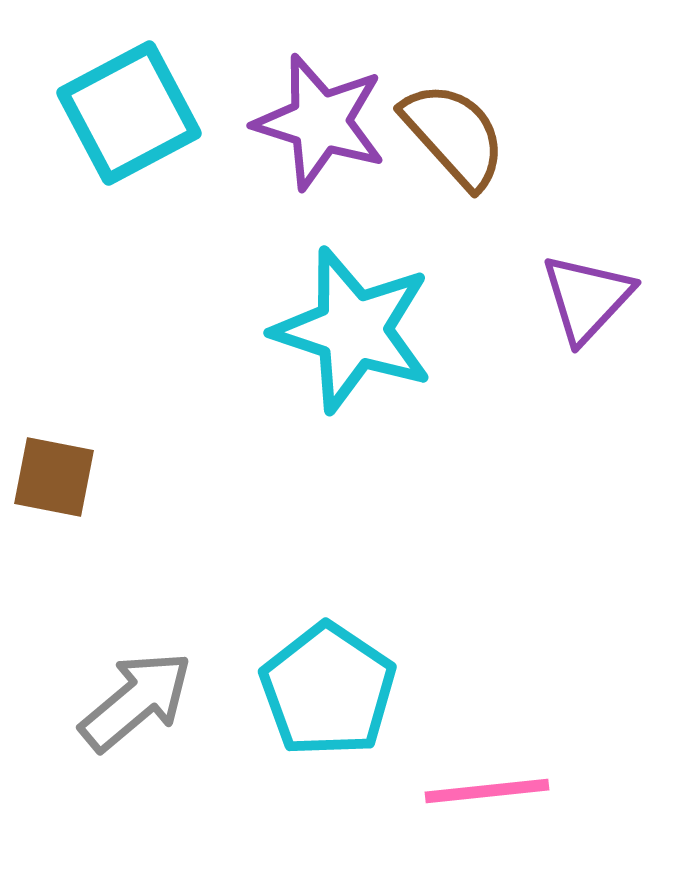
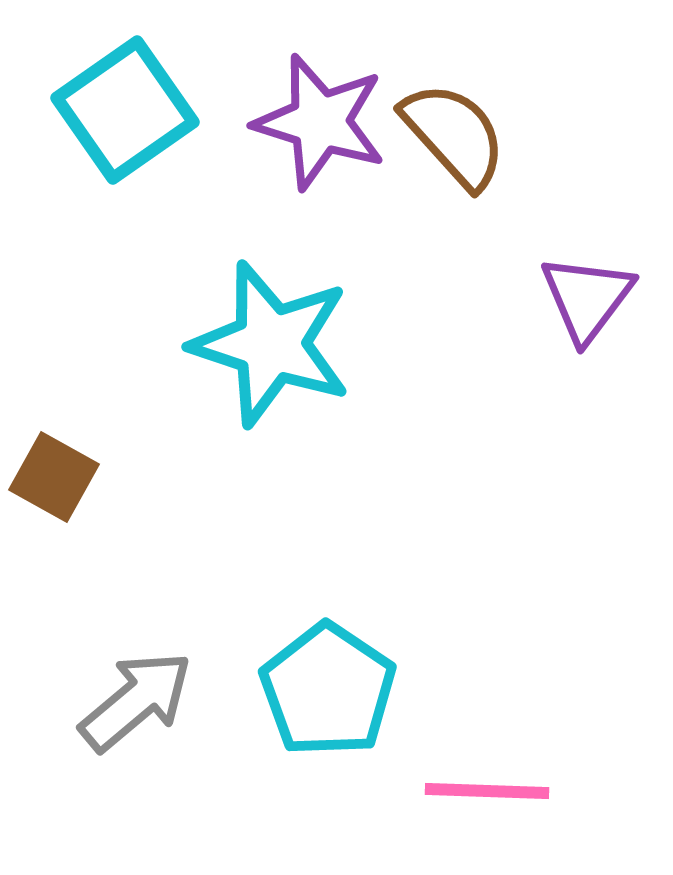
cyan square: moved 4 px left, 3 px up; rotated 7 degrees counterclockwise
purple triangle: rotated 6 degrees counterclockwise
cyan star: moved 82 px left, 14 px down
brown square: rotated 18 degrees clockwise
pink line: rotated 8 degrees clockwise
